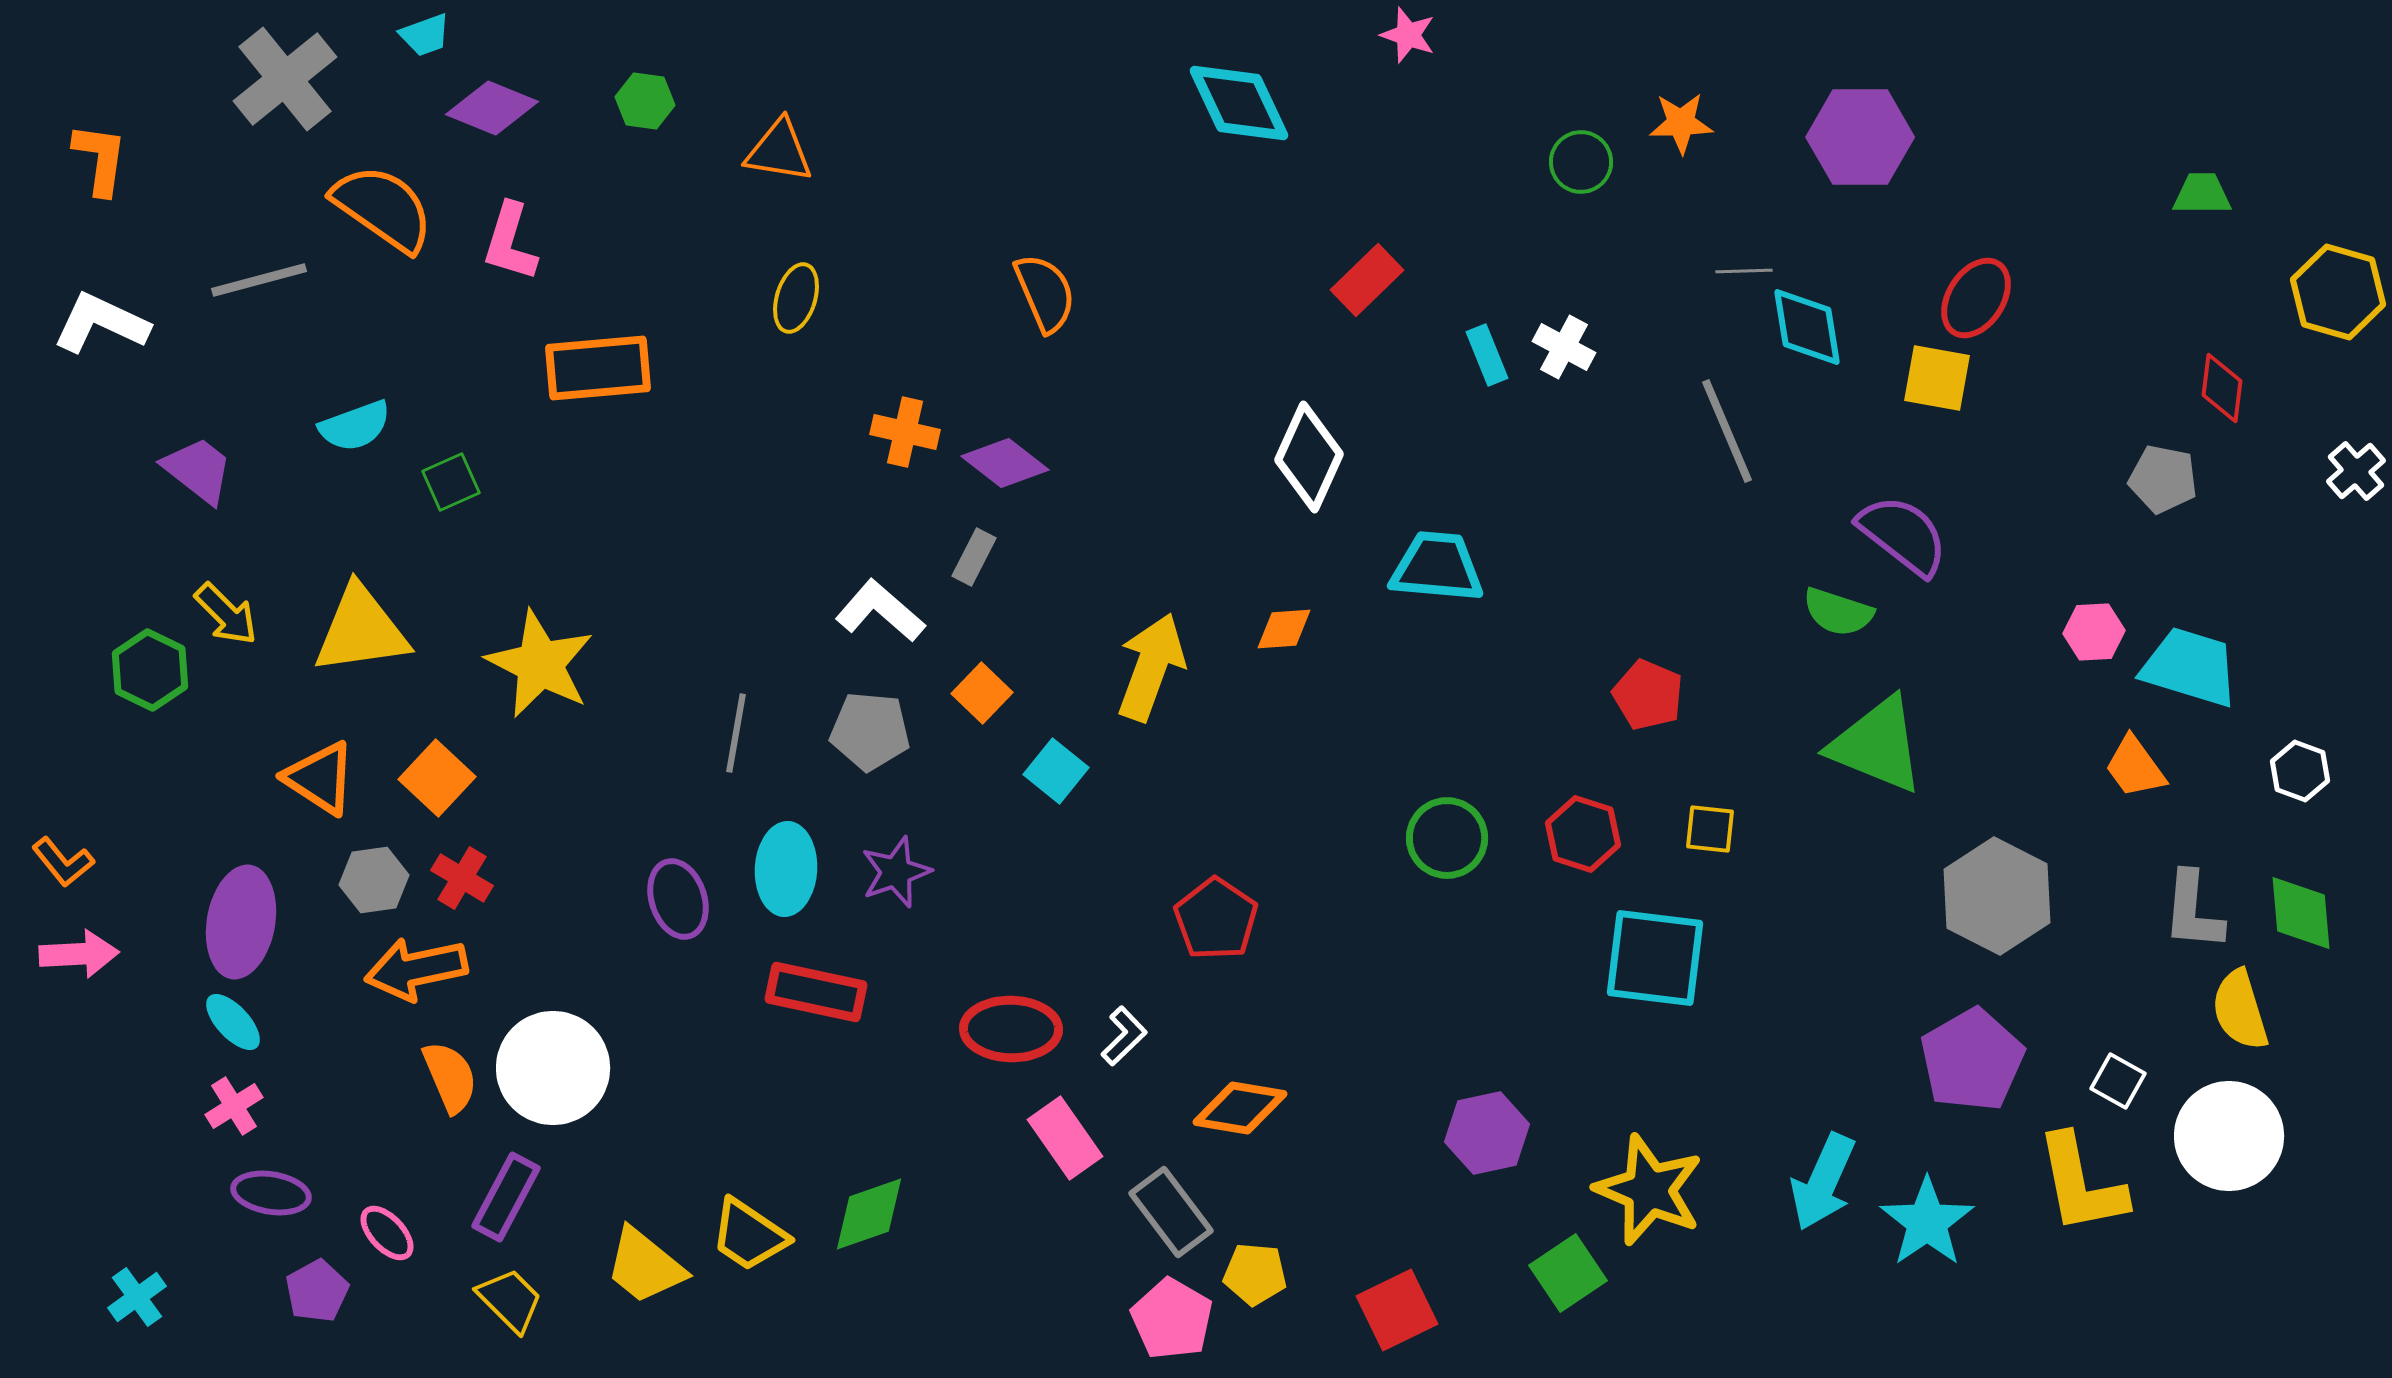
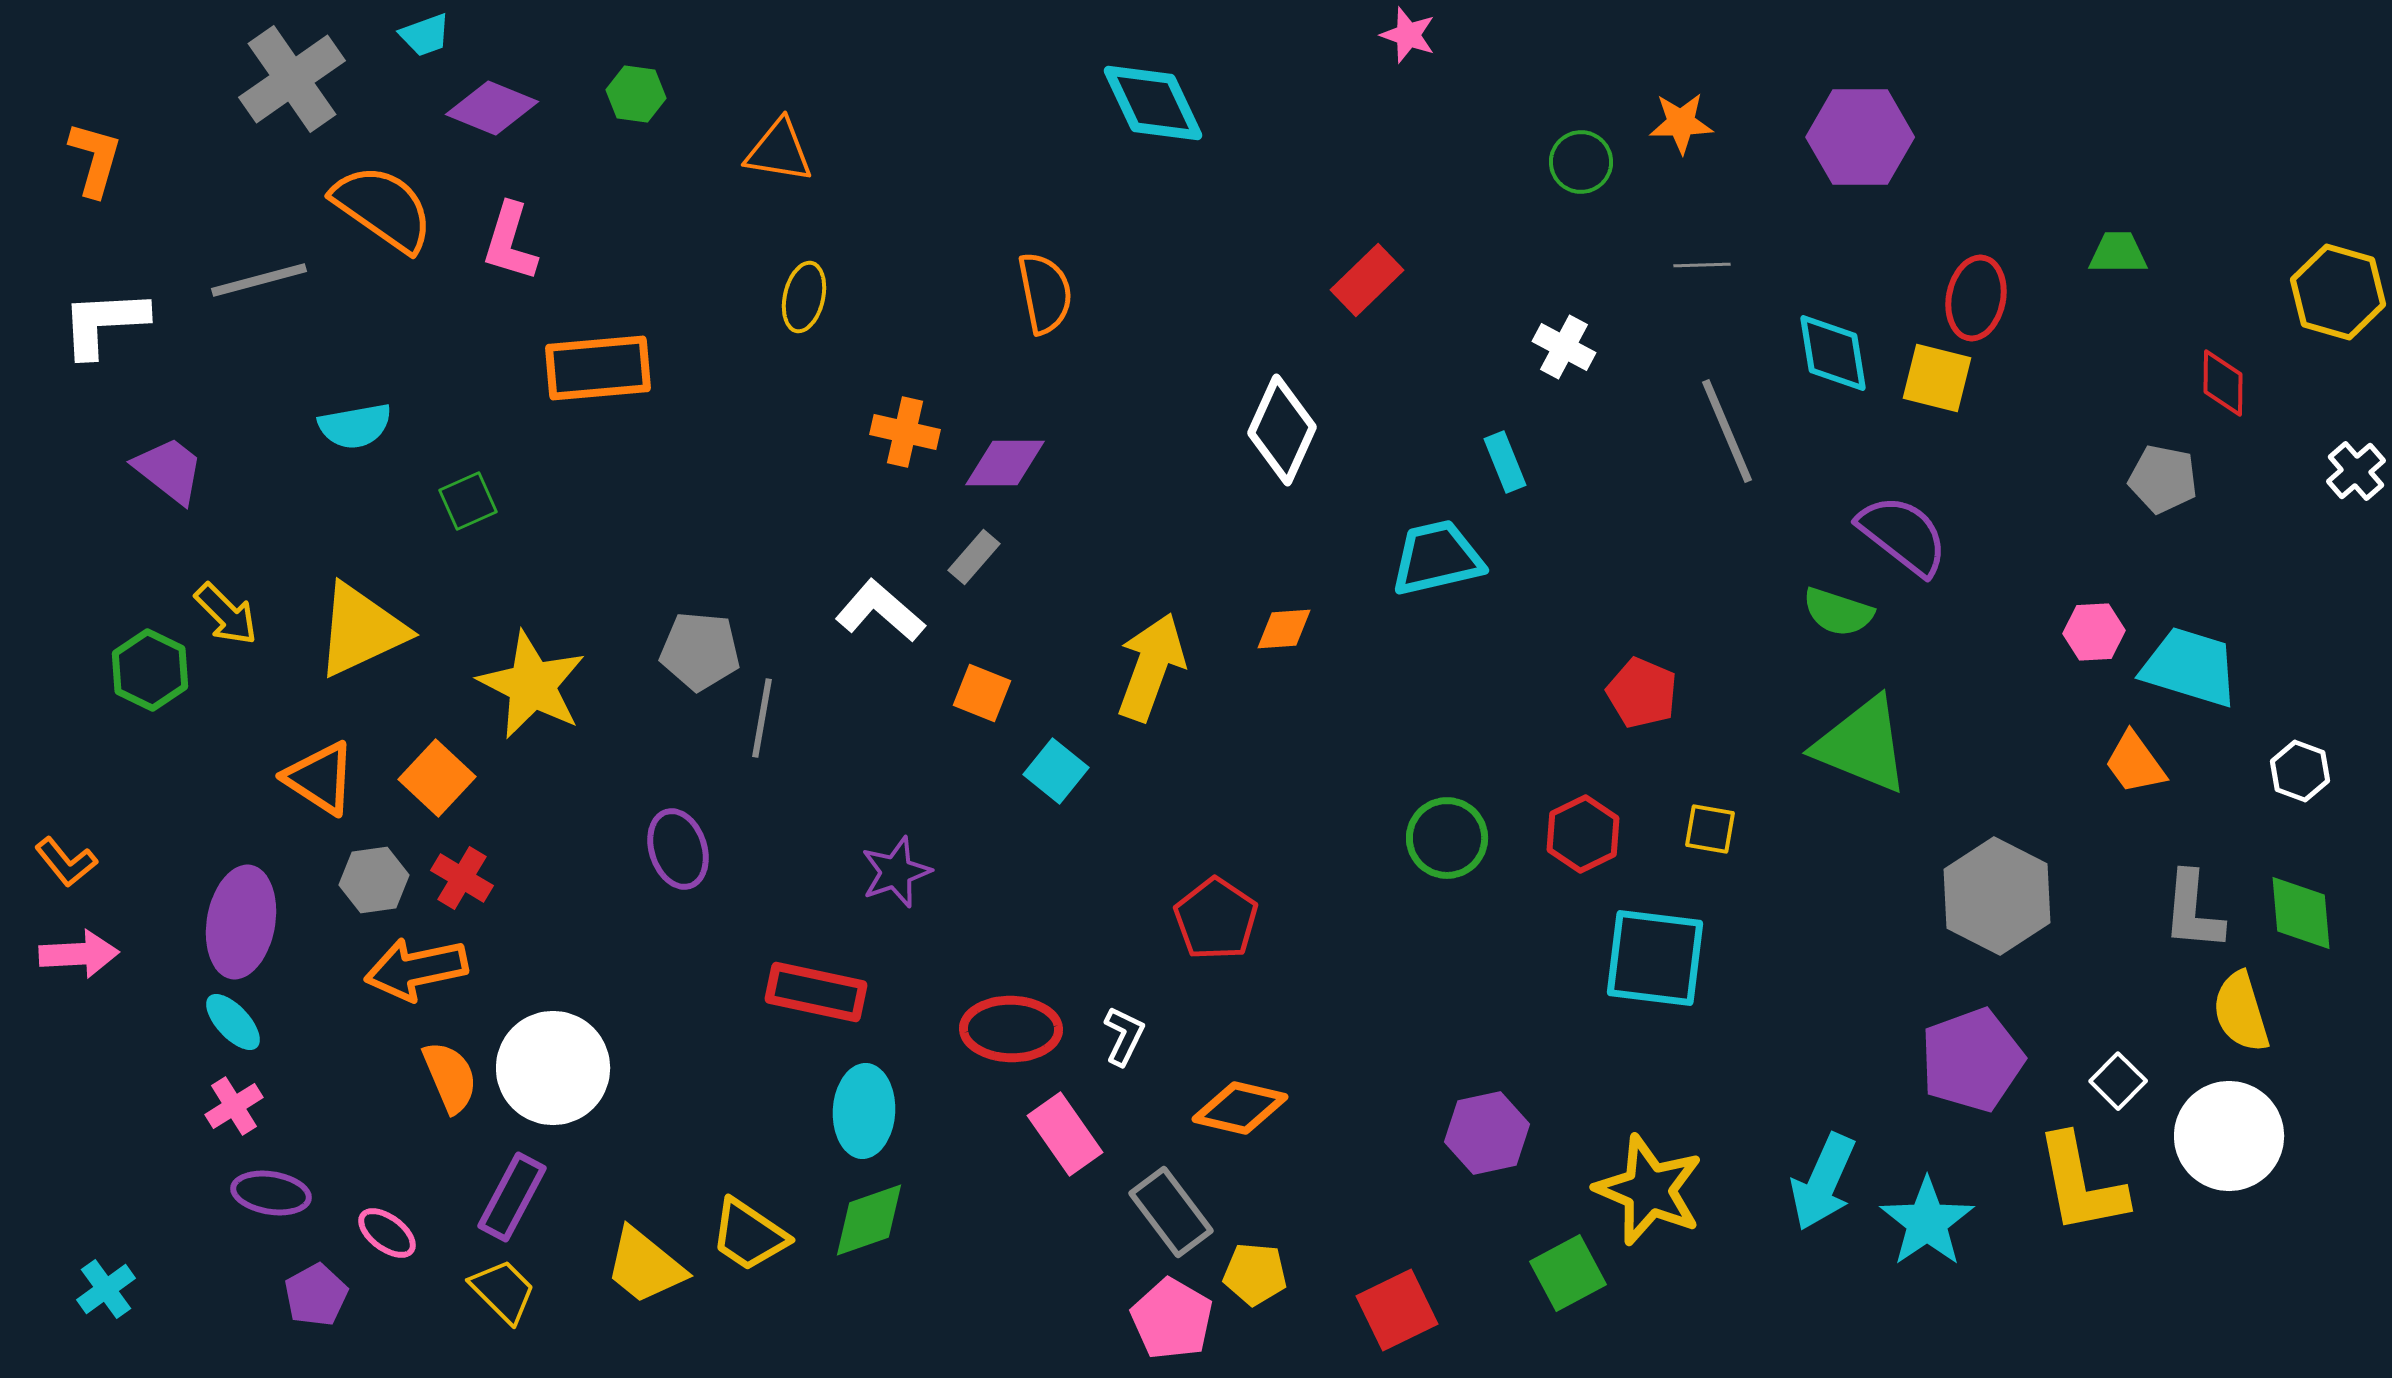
gray cross at (285, 79): moved 7 px right; rotated 4 degrees clockwise
green hexagon at (645, 101): moved 9 px left, 7 px up
cyan diamond at (1239, 103): moved 86 px left
orange L-shape at (100, 159): moved 5 px left; rotated 8 degrees clockwise
green trapezoid at (2202, 194): moved 84 px left, 59 px down
gray line at (1744, 271): moved 42 px left, 6 px up
orange semicircle at (1045, 293): rotated 12 degrees clockwise
yellow ellipse at (796, 298): moved 8 px right, 1 px up; rotated 4 degrees counterclockwise
red ellipse at (1976, 298): rotated 22 degrees counterclockwise
white L-shape at (101, 323): moved 3 px right; rotated 28 degrees counterclockwise
cyan diamond at (1807, 327): moved 26 px right, 26 px down
cyan rectangle at (1487, 355): moved 18 px right, 107 px down
yellow square at (1937, 378): rotated 4 degrees clockwise
red diamond at (2222, 388): moved 1 px right, 5 px up; rotated 6 degrees counterclockwise
cyan semicircle at (355, 426): rotated 10 degrees clockwise
white diamond at (1309, 457): moved 27 px left, 27 px up
purple diamond at (1005, 463): rotated 38 degrees counterclockwise
purple trapezoid at (198, 470): moved 29 px left
green square at (451, 482): moved 17 px right, 19 px down
gray rectangle at (974, 557): rotated 14 degrees clockwise
cyan trapezoid at (1437, 567): moved 9 px up; rotated 18 degrees counterclockwise
yellow triangle at (361, 630): rotated 17 degrees counterclockwise
yellow star at (540, 664): moved 8 px left, 21 px down
orange square at (982, 693): rotated 22 degrees counterclockwise
red pentagon at (1648, 695): moved 6 px left, 2 px up
gray pentagon at (870, 731): moved 170 px left, 80 px up
gray line at (736, 733): moved 26 px right, 15 px up
green triangle at (1877, 745): moved 15 px left
orange trapezoid at (2135, 767): moved 4 px up
yellow square at (1710, 829): rotated 4 degrees clockwise
red hexagon at (1583, 834): rotated 16 degrees clockwise
orange L-shape at (63, 862): moved 3 px right
cyan ellipse at (786, 869): moved 78 px right, 242 px down
purple ellipse at (678, 899): moved 50 px up
yellow semicircle at (2240, 1010): moved 1 px right, 2 px down
white L-shape at (1124, 1036): rotated 20 degrees counterclockwise
purple pentagon at (1972, 1060): rotated 10 degrees clockwise
white square at (2118, 1081): rotated 16 degrees clockwise
orange diamond at (1240, 1108): rotated 4 degrees clockwise
pink rectangle at (1065, 1138): moved 4 px up
purple rectangle at (506, 1197): moved 6 px right
green diamond at (869, 1214): moved 6 px down
pink ellipse at (387, 1233): rotated 10 degrees counterclockwise
green square at (1568, 1273): rotated 6 degrees clockwise
purple pentagon at (317, 1291): moved 1 px left, 4 px down
cyan cross at (137, 1297): moved 31 px left, 8 px up
yellow trapezoid at (510, 1300): moved 7 px left, 9 px up
